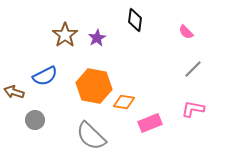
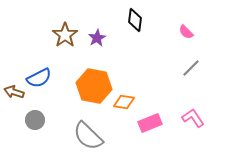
gray line: moved 2 px left, 1 px up
blue semicircle: moved 6 px left, 2 px down
pink L-shape: moved 9 px down; rotated 45 degrees clockwise
gray semicircle: moved 3 px left
